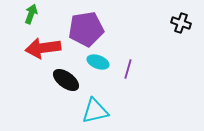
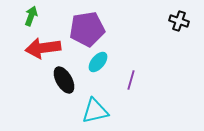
green arrow: moved 2 px down
black cross: moved 2 px left, 2 px up
purple pentagon: moved 1 px right
cyan ellipse: rotated 70 degrees counterclockwise
purple line: moved 3 px right, 11 px down
black ellipse: moved 2 px left; rotated 24 degrees clockwise
